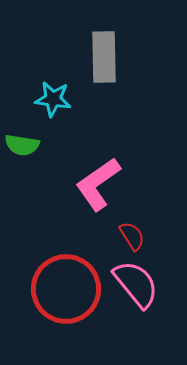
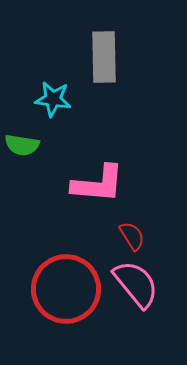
pink L-shape: rotated 140 degrees counterclockwise
